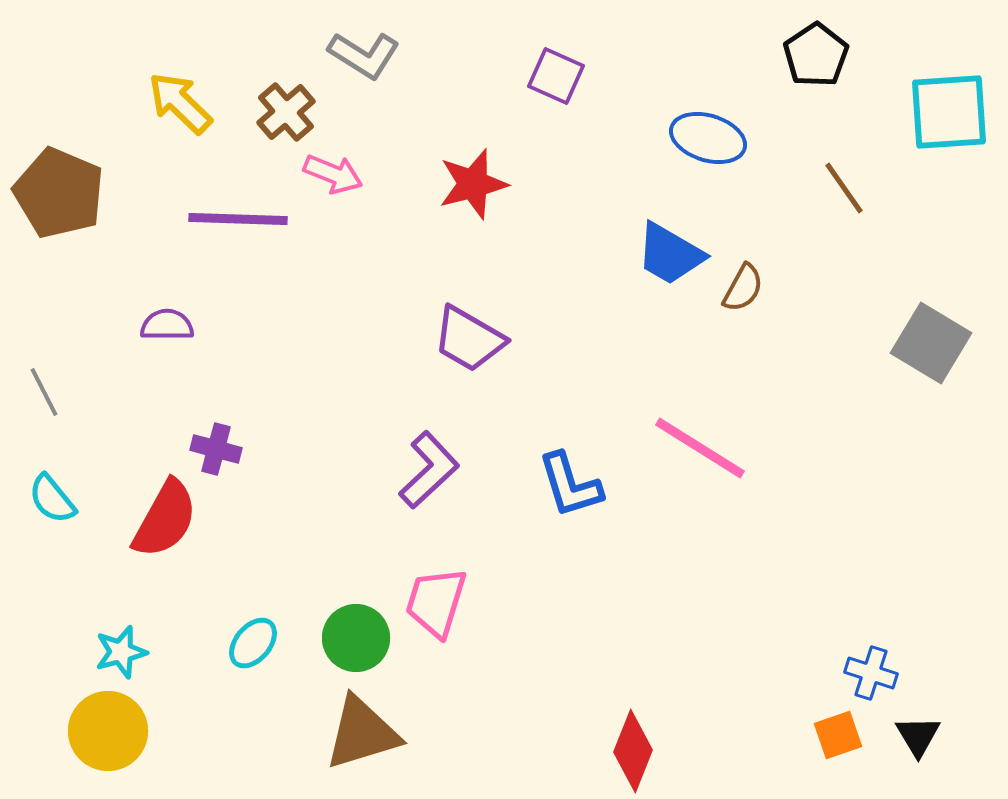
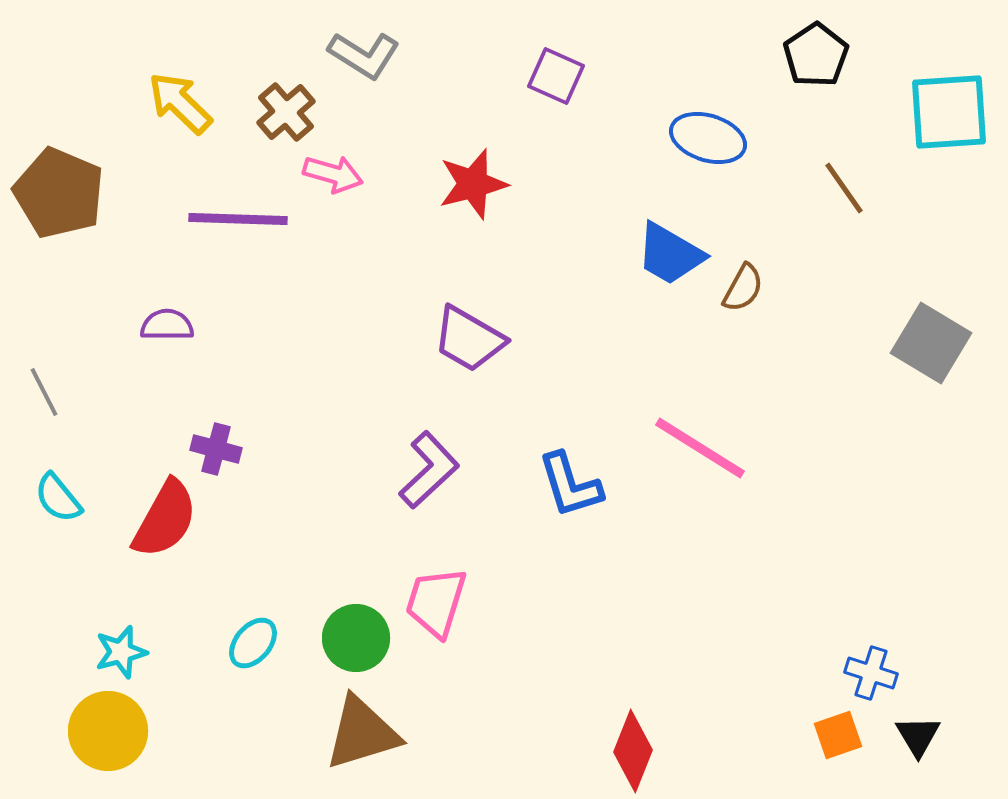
pink arrow: rotated 6 degrees counterclockwise
cyan semicircle: moved 6 px right, 1 px up
